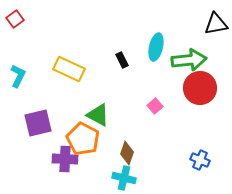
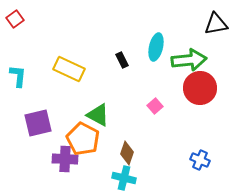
cyan L-shape: rotated 20 degrees counterclockwise
